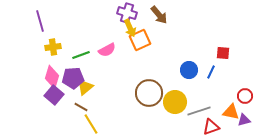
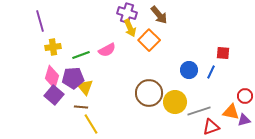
orange square: moved 9 px right; rotated 20 degrees counterclockwise
yellow triangle: rotated 30 degrees counterclockwise
brown line: rotated 24 degrees counterclockwise
